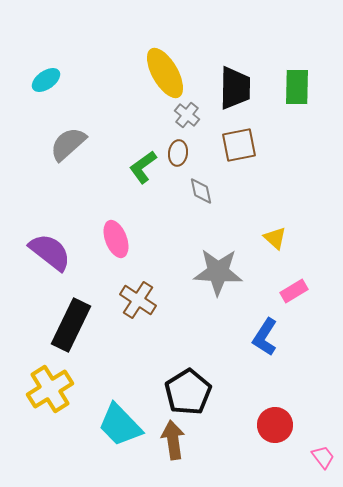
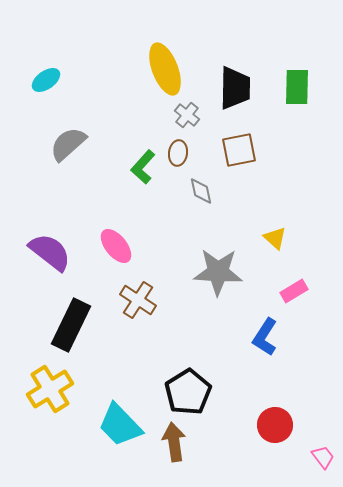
yellow ellipse: moved 4 px up; rotated 9 degrees clockwise
brown square: moved 5 px down
green L-shape: rotated 12 degrees counterclockwise
pink ellipse: moved 7 px down; rotated 18 degrees counterclockwise
brown arrow: moved 1 px right, 2 px down
